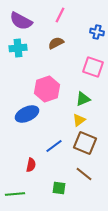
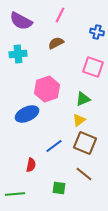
cyan cross: moved 6 px down
